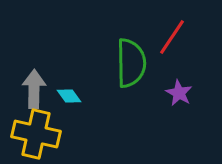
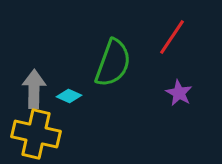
green semicircle: moved 18 px left; rotated 21 degrees clockwise
cyan diamond: rotated 30 degrees counterclockwise
